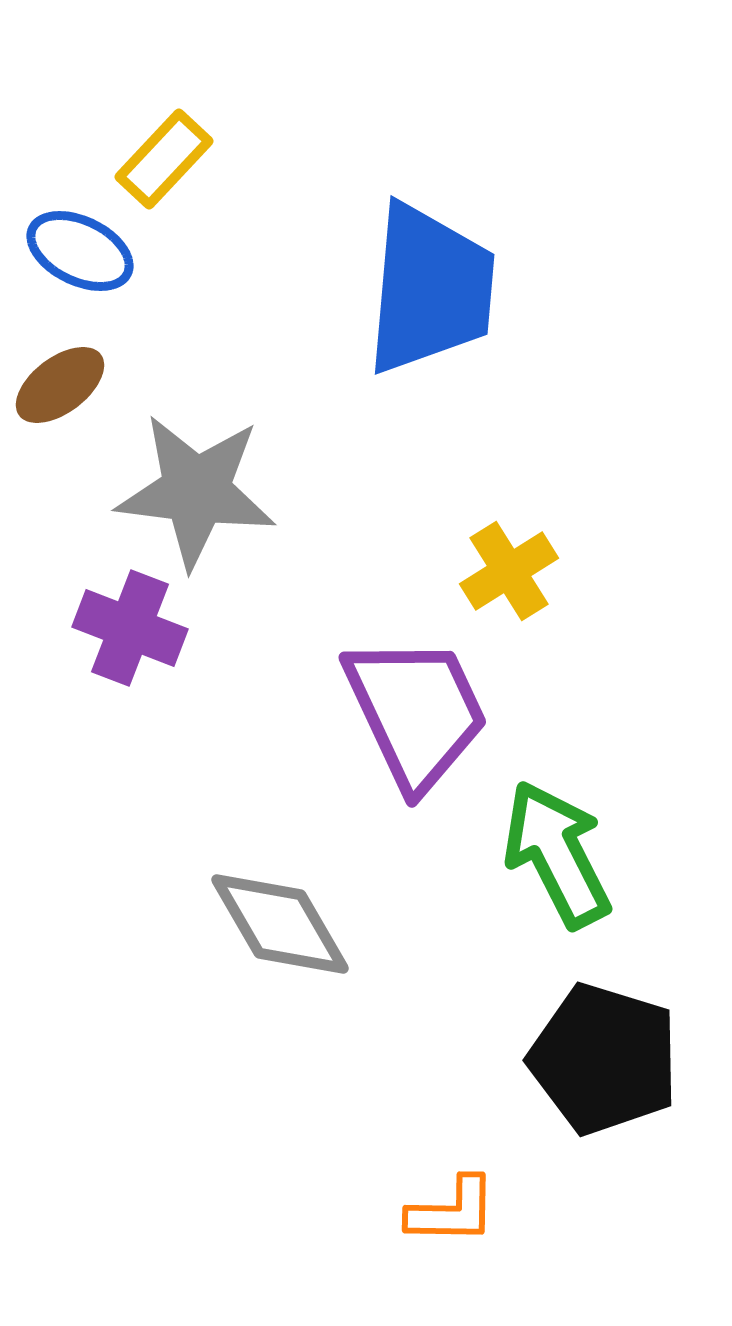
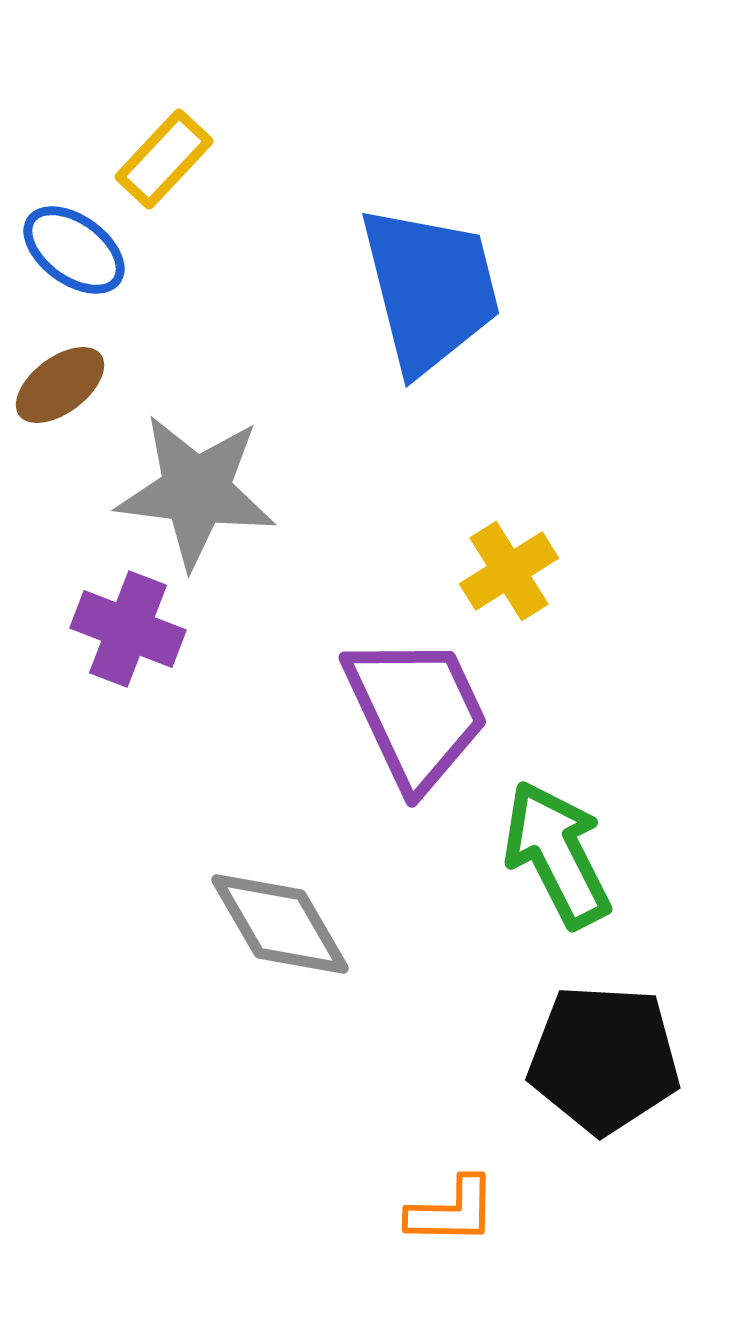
blue ellipse: moved 6 px left, 1 px up; rotated 10 degrees clockwise
blue trapezoid: rotated 19 degrees counterclockwise
purple cross: moved 2 px left, 1 px down
black pentagon: rotated 14 degrees counterclockwise
